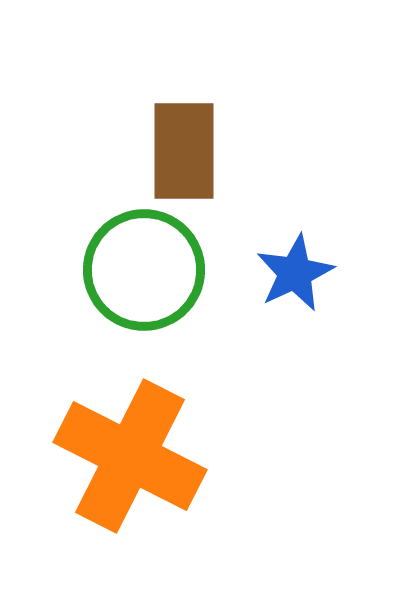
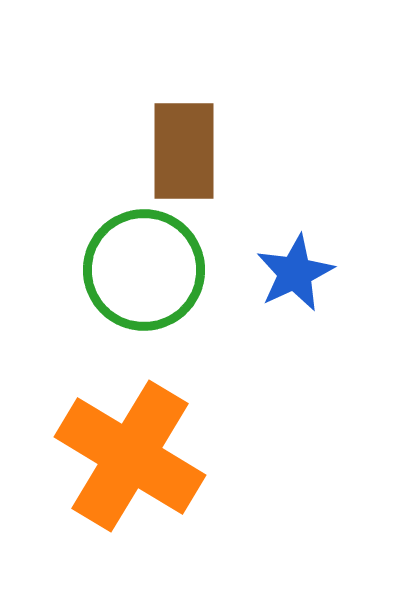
orange cross: rotated 4 degrees clockwise
